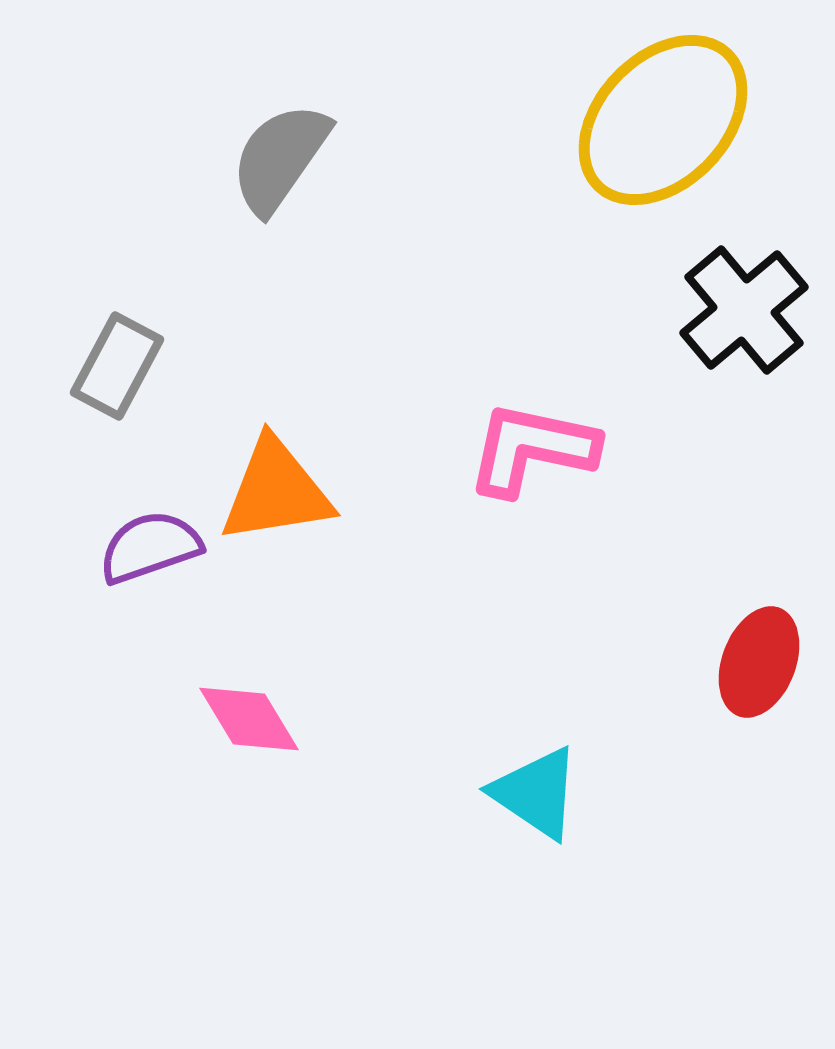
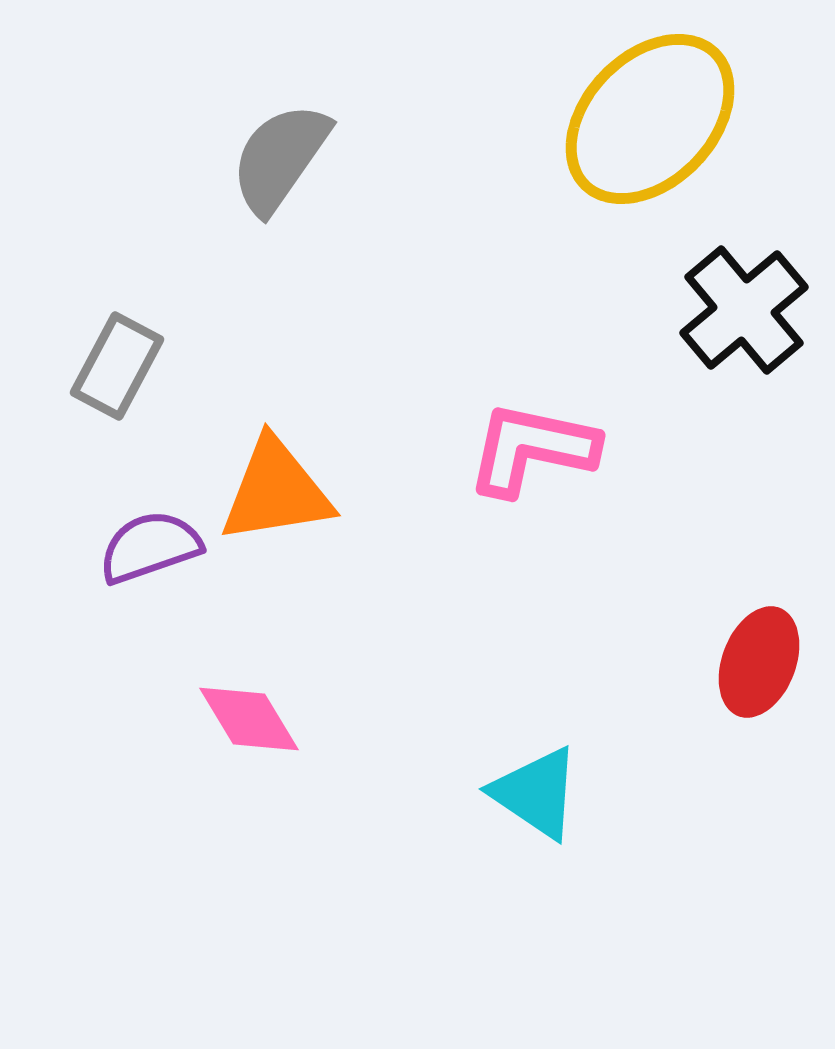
yellow ellipse: moved 13 px left, 1 px up
